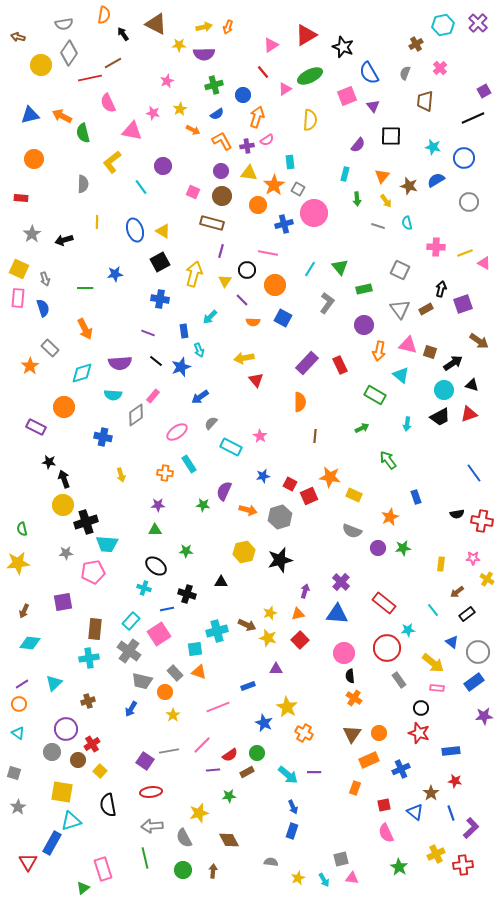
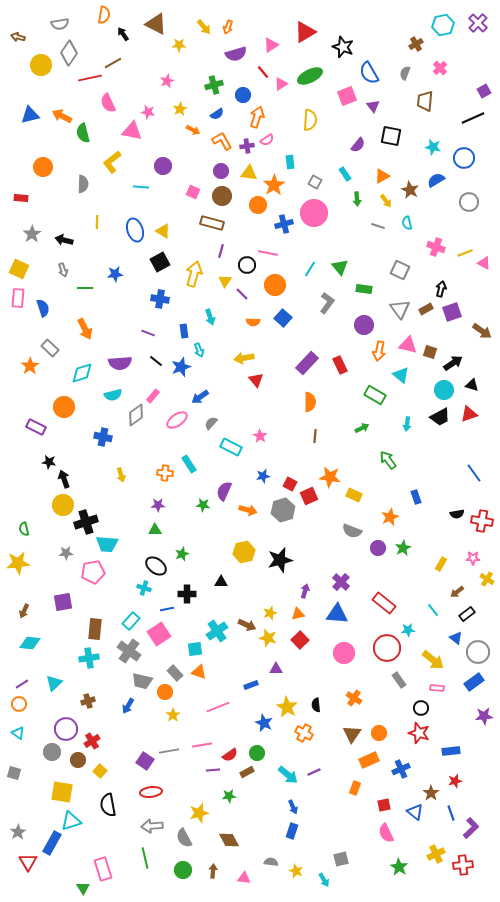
gray semicircle at (64, 24): moved 4 px left
yellow arrow at (204, 27): rotated 63 degrees clockwise
red triangle at (306, 35): moved 1 px left, 3 px up
purple semicircle at (204, 54): moved 32 px right; rotated 15 degrees counterclockwise
pink triangle at (285, 89): moved 4 px left, 5 px up
pink star at (153, 113): moved 5 px left, 1 px up
black square at (391, 136): rotated 10 degrees clockwise
orange circle at (34, 159): moved 9 px right, 8 px down
cyan rectangle at (345, 174): rotated 48 degrees counterclockwise
orange triangle at (382, 176): rotated 21 degrees clockwise
brown star at (409, 186): moved 1 px right, 4 px down; rotated 12 degrees clockwise
cyan line at (141, 187): rotated 49 degrees counterclockwise
gray square at (298, 189): moved 17 px right, 7 px up
black arrow at (64, 240): rotated 30 degrees clockwise
pink cross at (436, 247): rotated 18 degrees clockwise
black circle at (247, 270): moved 5 px up
gray arrow at (45, 279): moved 18 px right, 9 px up
green rectangle at (364, 289): rotated 21 degrees clockwise
purple line at (242, 300): moved 6 px up
purple square at (463, 304): moved 11 px left, 8 px down
cyan arrow at (210, 317): rotated 63 degrees counterclockwise
blue square at (283, 318): rotated 12 degrees clockwise
brown arrow at (479, 341): moved 3 px right, 10 px up
cyan semicircle at (113, 395): rotated 18 degrees counterclockwise
orange semicircle at (300, 402): moved 10 px right
pink ellipse at (177, 432): moved 12 px up
gray hexagon at (280, 517): moved 3 px right, 7 px up
green semicircle at (22, 529): moved 2 px right
green star at (403, 548): rotated 21 degrees counterclockwise
green star at (186, 551): moved 4 px left, 3 px down; rotated 24 degrees counterclockwise
yellow rectangle at (441, 564): rotated 24 degrees clockwise
black cross at (187, 594): rotated 18 degrees counterclockwise
cyan cross at (217, 631): rotated 20 degrees counterclockwise
blue triangle at (452, 642): moved 4 px right, 4 px up
yellow arrow at (433, 663): moved 3 px up
black semicircle at (350, 676): moved 34 px left, 29 px down
blue rectangle at (248, 686): moved 3 px right, 1 px up
blue arrow at (131, 709): moved 3 px left, 3 px up
red cross at (92, 744): moved 3 px up
pink line at (202, 745): rotated 36 degrees clockwise
purple line at (314, 772): rotated 24 degrees counterclockwise
red star at (455, 781): rotated 24 degrees counterclockwise
gray star at (18, 807): moved 25 px down
yellow star at (298, 878): moved 2 px left, 7 px up; rotated 24 degrees counterclockwise
pink triangle at (352, 878): moved 108 px left
green triangle at (83, 888): rotated 24 degrees counterclockwise
